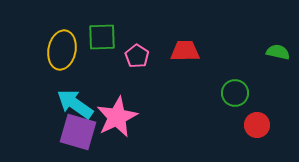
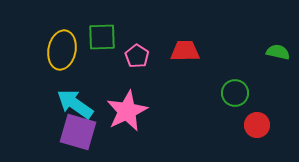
pink star: moved 10 px right, 6 px up
